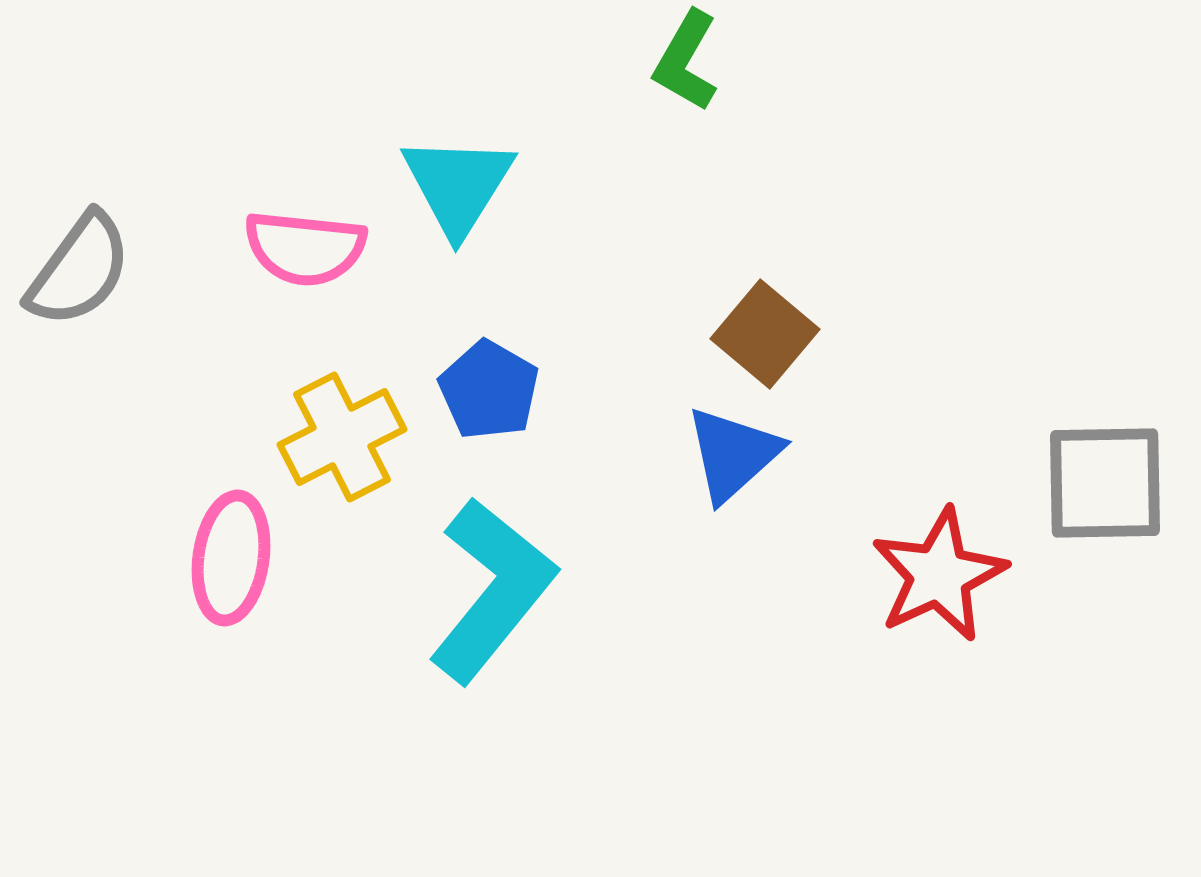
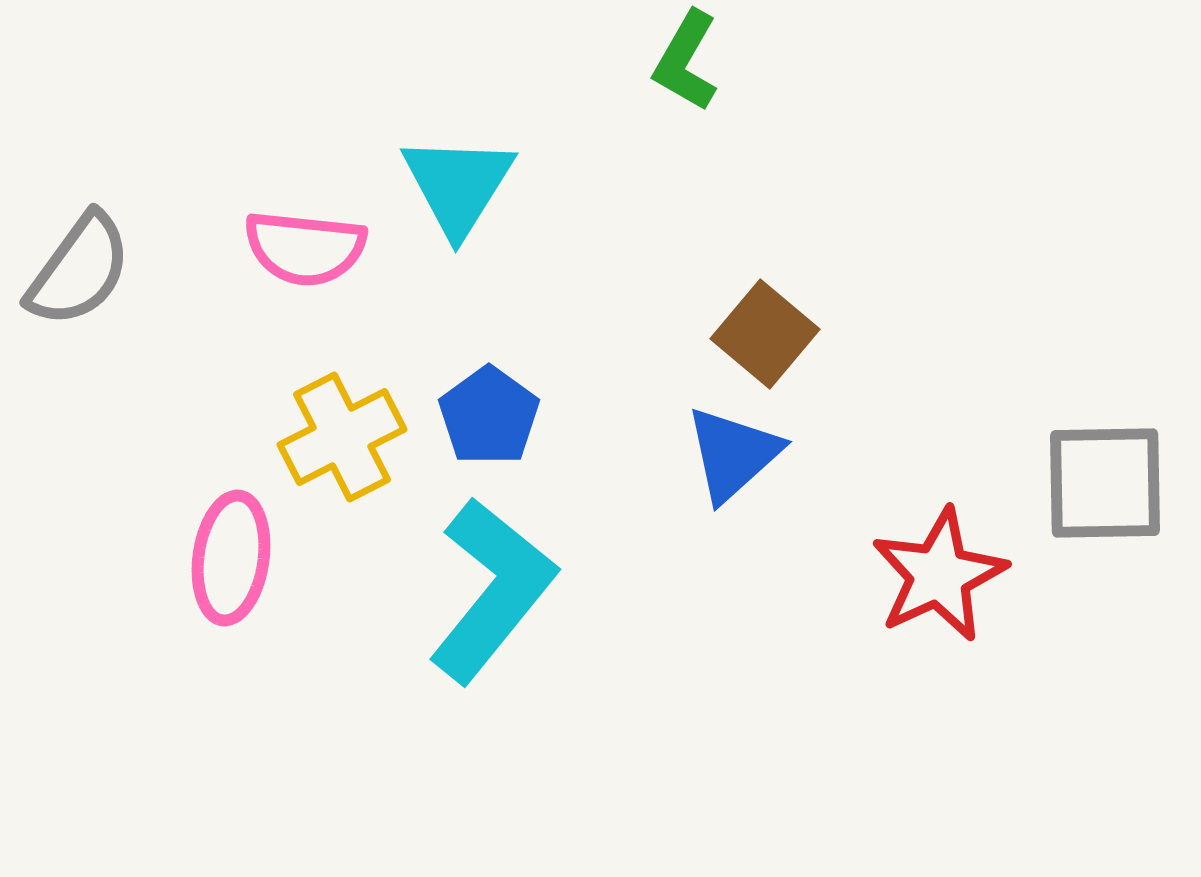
blue pentagon: moved 26 px down; rotated 6 degrees clockwise
